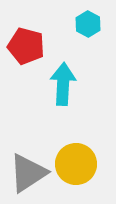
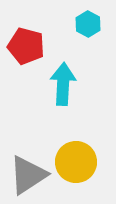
yellow circle: moved 2 px up
gray triangle: moved 2 px down
